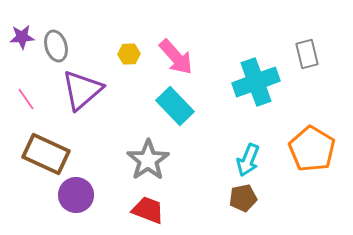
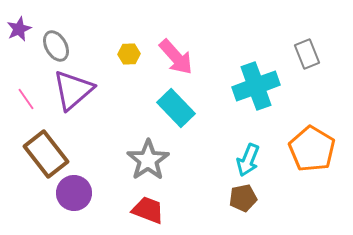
purple star: moved 3 px left, 8 px up; rotated 20 degrees counterclockwise
gray ellipse: rotated 12 degrees counterclockwise
gray rectangle: rotated 8 degrees counterclockwise
cyan cross: moved 4 px down
purple triangle: moved 9 px left
cyan rectangle: moved 1 px right, 2 px down
brown rectangle: rotated 27 degrees clockwise
purple circle: moved 2 px left, 2 px up
